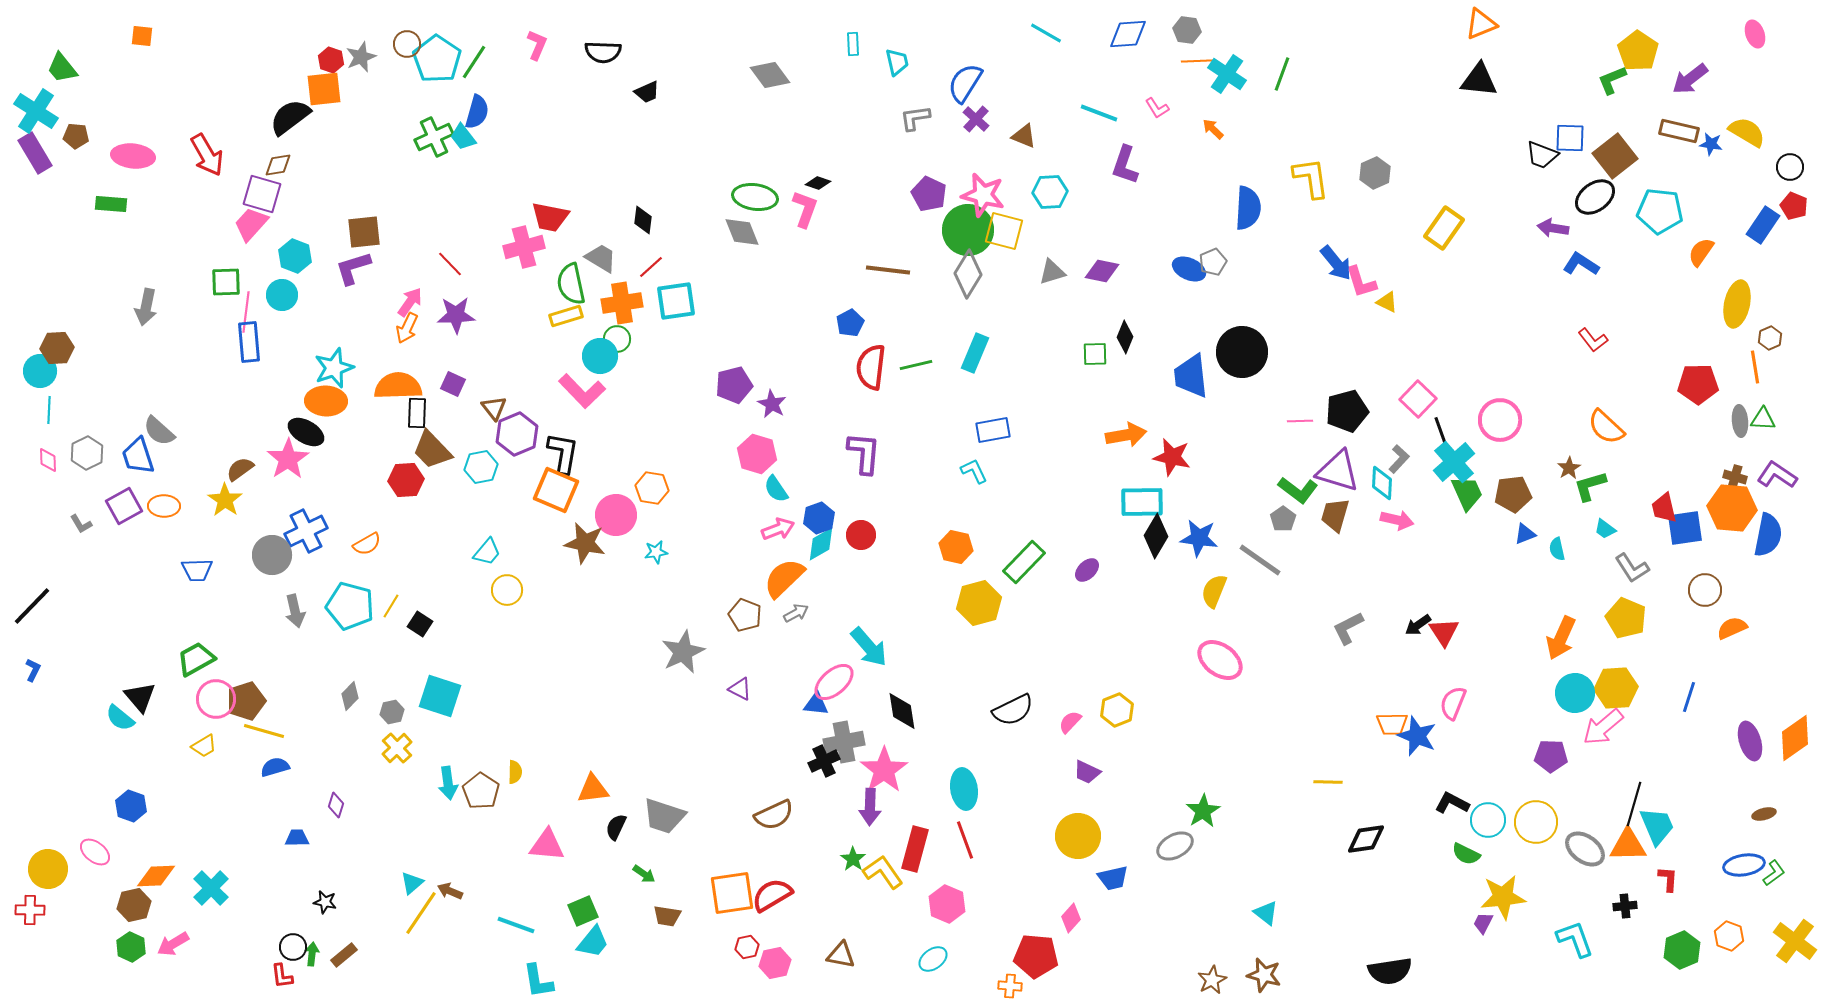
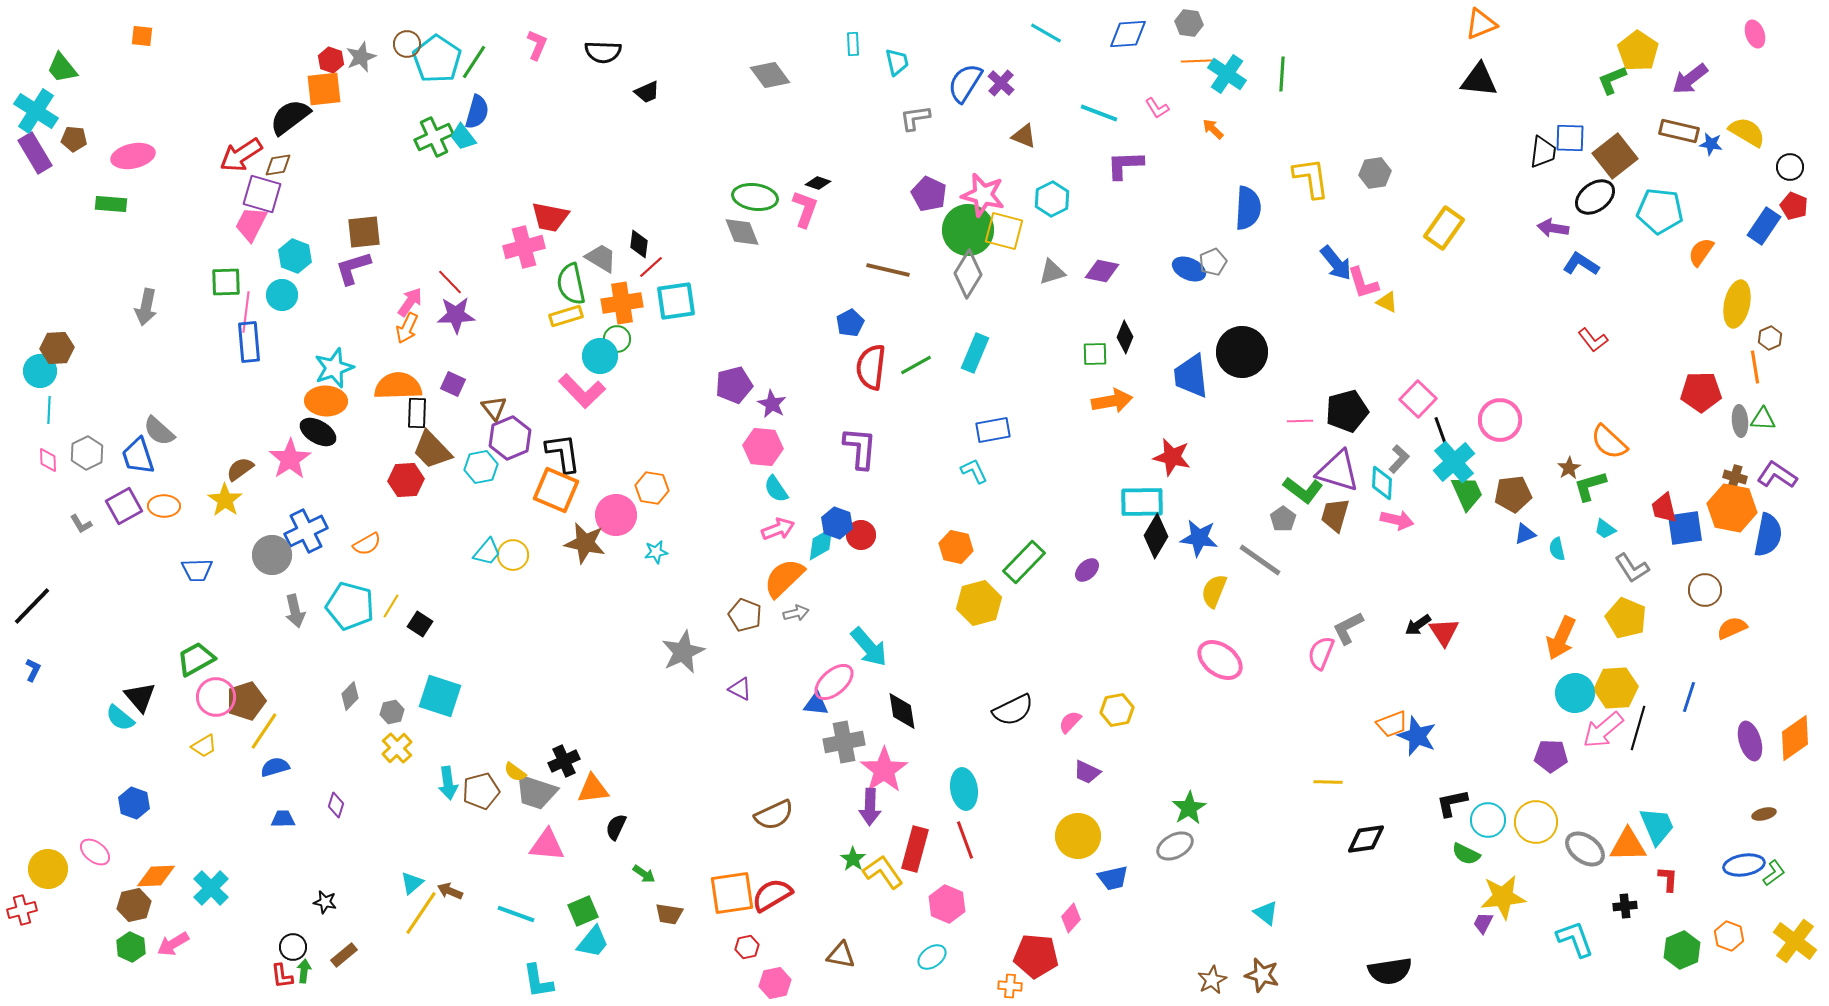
gray hexagon at (1187, 30): moved 2 px right, 7 px up
green line at (1282, 74): rotated 16 degrees counterclockwise
purple cross at (976, 119): moved 25 px right, 36 px up
brown pentagon at (76, 136): moved 2 px left, 3 px down
red arrow at (207, 155): moved 34 px right; rotated 87 degrees clockwise
black trapezoid at (1542, 155): moved 1 px right, 3 px up; rotated 104 degrees counterclockwise
pink ellipse at (133, 156): rotated 18 degrees counterclockwise
purple L-shape at (1125, 165): rotated 69 degrees clockwise
gray hexagon at (1375, 173): rotated 16 degrees clockwise
cyan hexagon at (1050, 192): moved 2 px right, 7 px down; rotated 24 degrees counterclockwise
black diamond at (643, 220): moved 4 px left, 24 px down
pink trapezoid at (251, 224): rotated 15 degrees counterclockwise
blue rectangle at (1763, 225): moved 1 px right, 1 px down
red line at (450, 264): moved 18 px down
brown line at (888, 270): rotated 6 degrees clockwise
pink L-shape at (1361, 282): moved 2 px right, 1 px down
green line at (916, 365): rotated 16 degrees counterclockwise
red pentagon at (1698, 384): moved 3 px right, 8 px down
orange semicircle at (1606, 427): moved 3 px right, 15 px down
black ellipse at (306, 432): moved 12 px right
purple hexagon at (517, 434): moved 7 px left, 4 px down
orange arrow at (1126, 435): moved 14 px left, 34 px up
black L-shape at (563, 453): rotated 18 degrees counterclockwise
purple L-shape at (864, 453): moved 4 px left, 5 px up
pink hexagon at (757, 454): moved 6 px right, 7 px up; rotated 12 degrees counterclockwise
pink star at (288, 459): moved 2 px right
green L-shape at (1298, 490): moved 5 px right
orange hexagon at (1732, 508): rotated 6 degrees clockwise
blue hexagon at (819, 518): moved 18 px right, 5 px down; rotated 20 degrees counterclockwise
yellow circle at (507, 590): moved 6 px right, 35 px up
gray arrow at (796, 613): rotated 15 degrees clockwise
pink circle at (216, 699): moved 2 px up
pink semicircle at (1453, 703): moved 132 px left, 50 px up
yellow hexagon at (1117, 710): rotated 12 degrees clockwise
orange trapezoid at (1392, 724): rotated 20 degrees counterclockwise
pink arrow at (1603, 727): moved 3 px down
yellow line at (264, 731): rotated 72 degrees counterclockwise
black cross at (824, 761): moved 260 px left
yellow semicircle at (515, 772): rotated 125 degrees clockwise
brown pentagon at (481, 791): rotated 24 degrees clockwise
black L-shape at (1452, 803): rotated 40 degrees counterclockwise
black line at (1634, 804): moved 4 px right, 76 px up
blue hexagon at (131, 806): moved 3 px right, 3 px up
green star at (1203, 811): moved 14 px left, 3 px up
gray trapezoid at (664, 816): moved 128 px left, 24 px up
blue trapezoid at (297, 838): moved 14 px left, 19 px up
red cross at (30, 910): moved 8 px left; rotated 16 degrees counterclockwise
brown trapezoid at (667, 916): moved 2 px right, 2 px up
cyan line at (516, 925): moved 11 px up
green arrow at (312, 954): moved 8 px left, 17 px down
cyan ellipse at (933, 959): moved 1 px left, 2 px up
pink hexagon at (775, 963): moved 20 px down
brown star at (1264, 975): moved 2 px left
